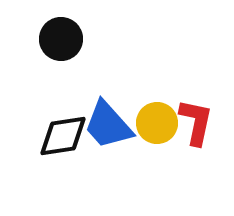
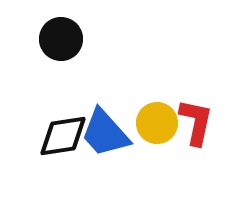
blue trapezoid: moved 3 px left, 8 px down
